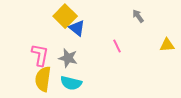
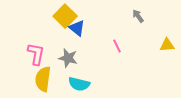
pink L-shape: moved 4 px left, 1 px up
cyan semicircle: moved 8 px right, 1 px down
